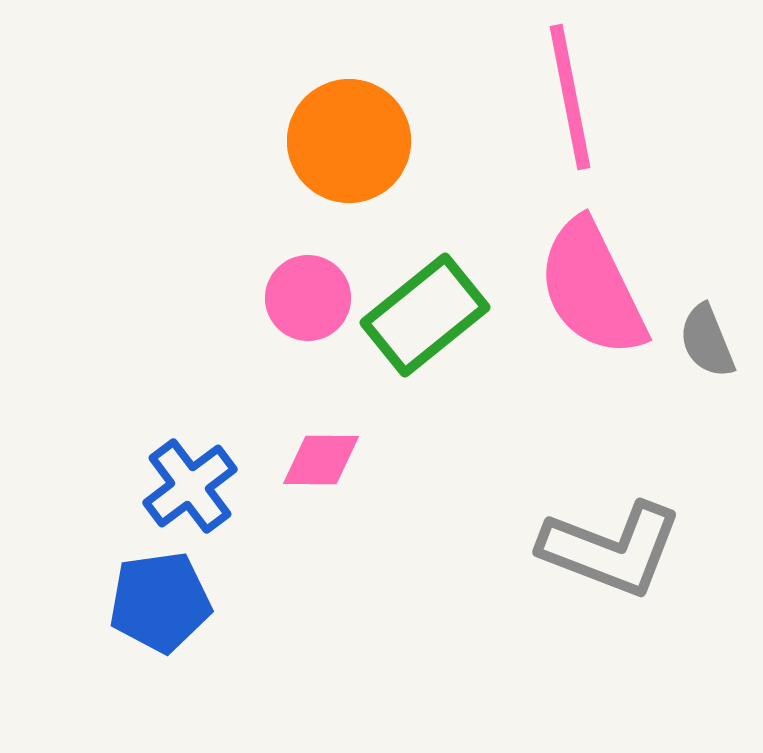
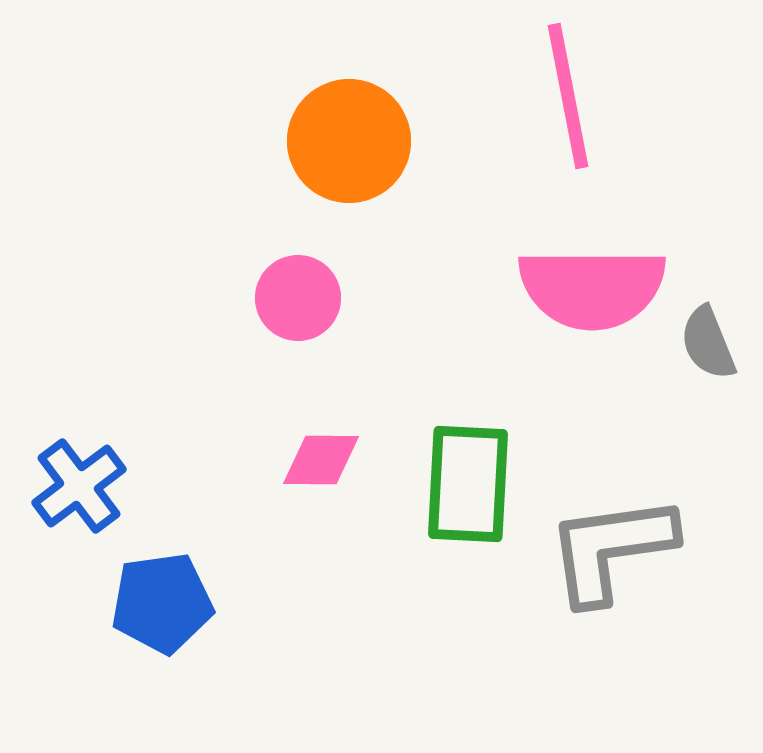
pink line: moved 2 px left, 1 px up
pink semicircle: rotated 64 degrees counterclockwise
pink circle: moved 10 px left
green rectangle: moved 43 px right, 169 px down; rotated 48 degrees counterclockwise
gray semicircle: moved 1 px right, 2 px down
blue cross: moved 111 px left
gray L-shape: rotated 151 degrees clockwise
blue pentagon: moved 2 px right, 1 px down
